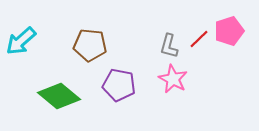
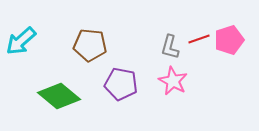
pink pentagon: moved 9 px down
red line: rotated 25 degrees clockwise
gray L-shape: moved 1 px right, 1 px down
pink star: moved 2 px down
purple pentagon: moved 2 px right, 1 px up
